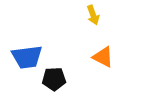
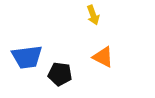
black pentagon: moved 6 px right, 5 px up; rotated 10 degrees clockwise
